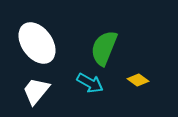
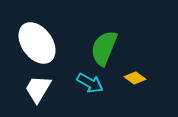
yellow diamond: moved 3 px left, 2 px up
white trapezoid: moved 2 px right, 2 px up; rotated 8 degrees counterclockwise
